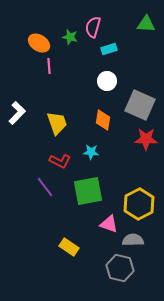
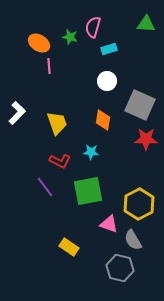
gray semicircle: rotated 120 degrees counterclockwise
